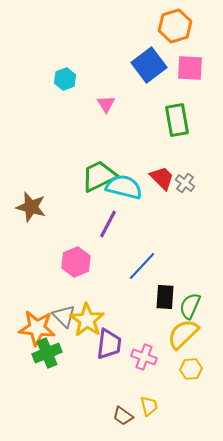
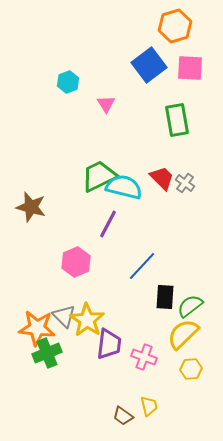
cyan hexagon: moved 3 px right, 3 px down
green semicircle: rotated 28 degrees clockwise
